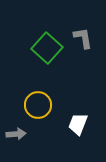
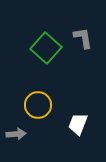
green square: moved 1 px left
